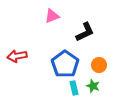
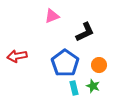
blue pentagon: moved 1 px up
